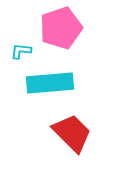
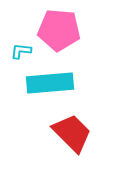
pink pentagon: moved 2 px left, 2 px down; rotated 24 degrees clockwise
